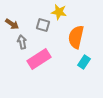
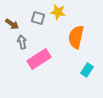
yellow star: moved 1 px left
gray square: moved 5 px left, 7 px up
cyan rectangle: moved 3 px right, 8 px down
